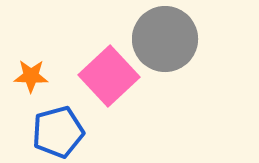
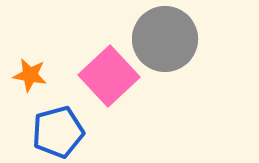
orange star: moved 1 px left, 1 px up; rotated 8 degrees clockwise
